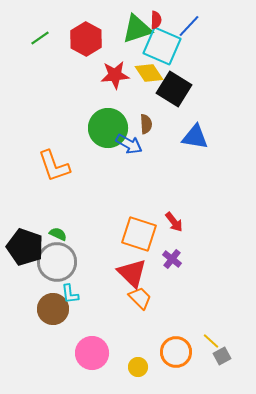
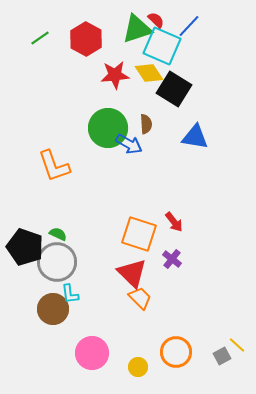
red semicircle: rotated 48 degrees counterclockwise
yellow line: moved 26 px right, 4 px down
